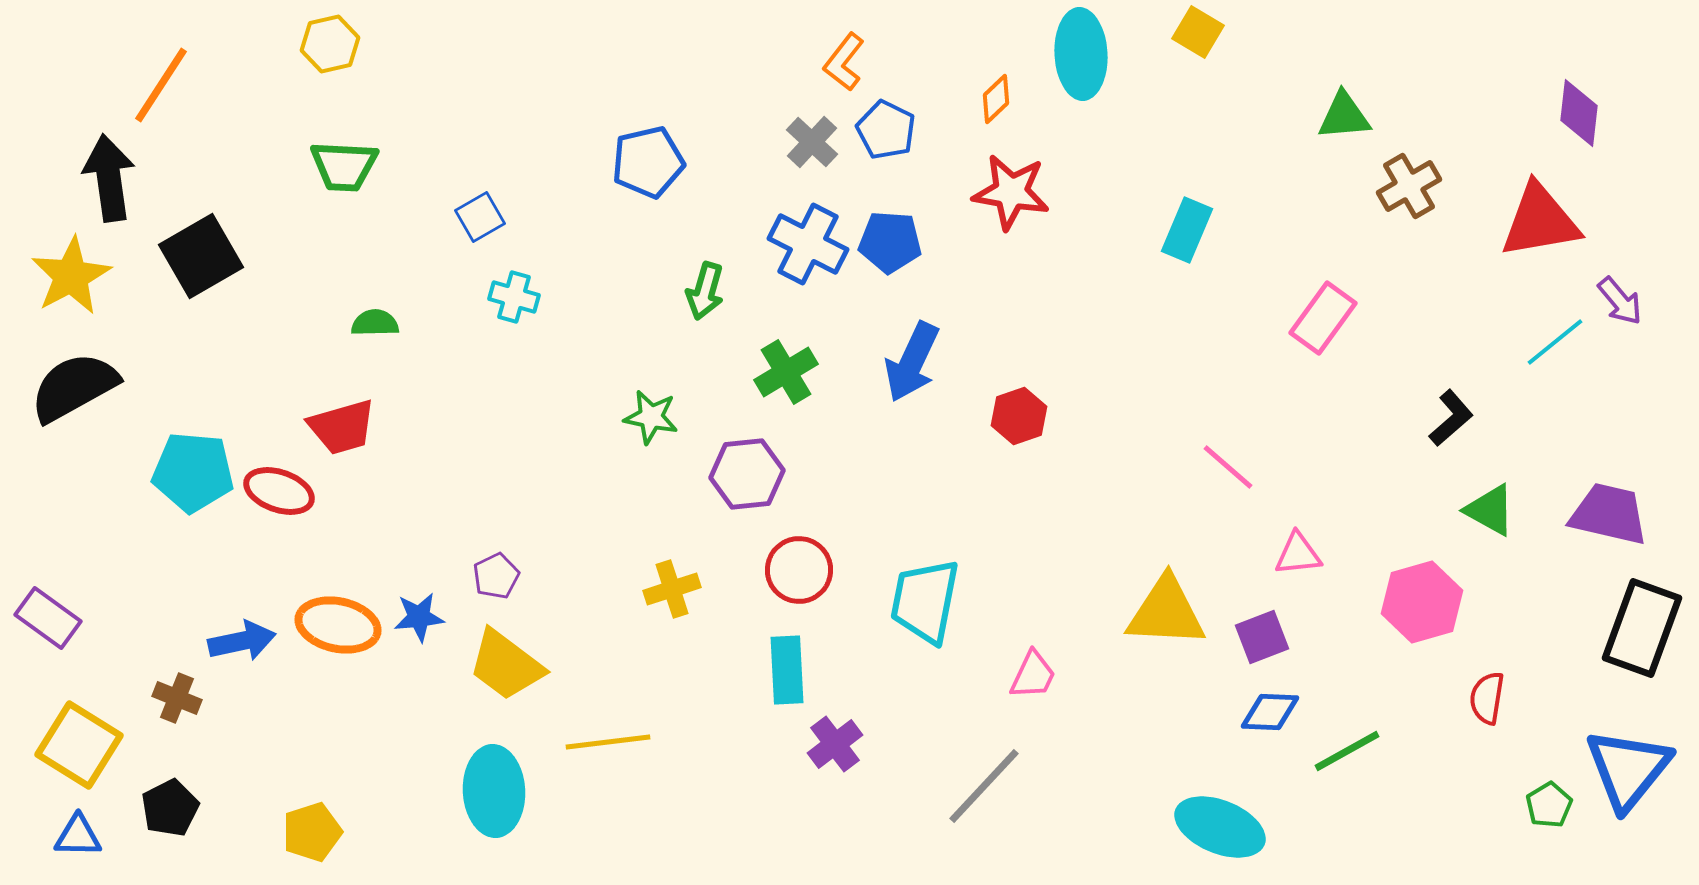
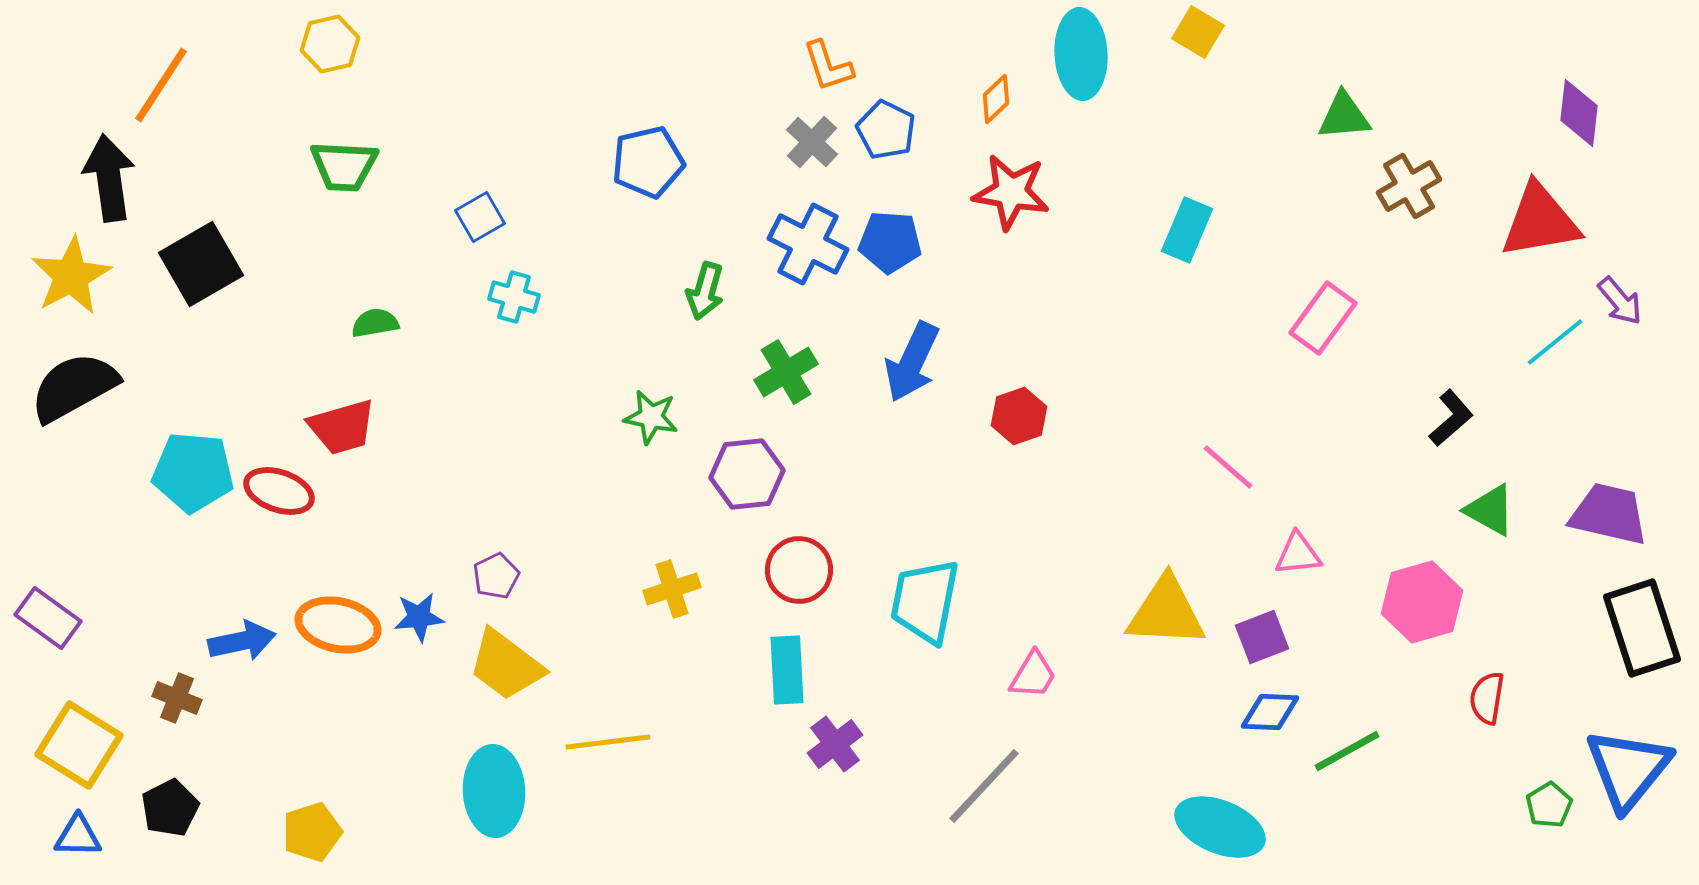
orange L-shape at (844, 62): moved 16 px left, 4 px down; rotated 56 degrees counterclockwise
black square at (201, 256): moved 8 px down
green semicircle at (375, 323): rotated 9 degrees counterclockwise
black rectangle at (1642, 628): rotated 38 degrees counterclockwise
pink trapezoid at (1033, 675): rotated 6 degrees clockwise
